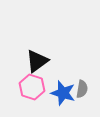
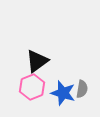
pink hexagon: rotated 20 degrees clockwise
